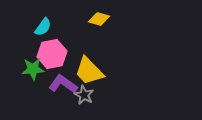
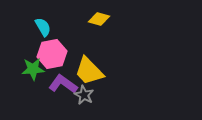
cyan semicircle: rotated 66 degrees counterclockwise
